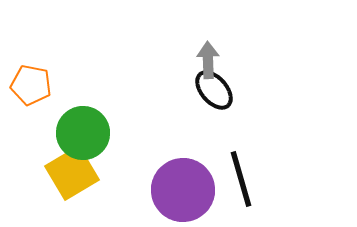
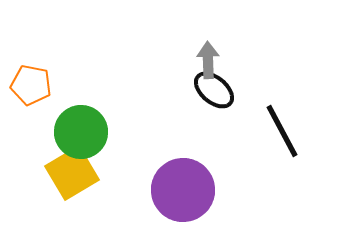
black ellipse: rotated 9 degrees counterclockwise
green circle: moved 2 px left, 1 px up
black line: moved 41 px right, 48 px up; rotated 12 degrees counterclockwise
